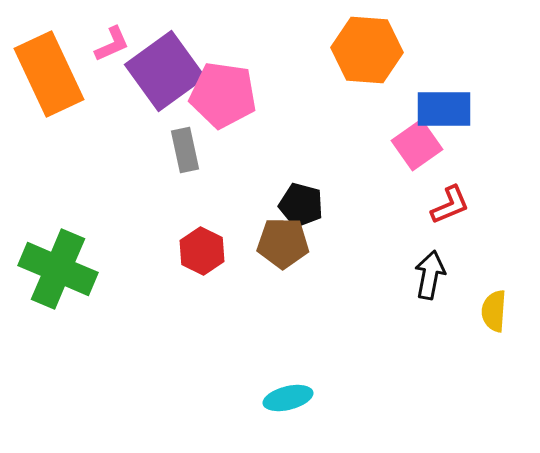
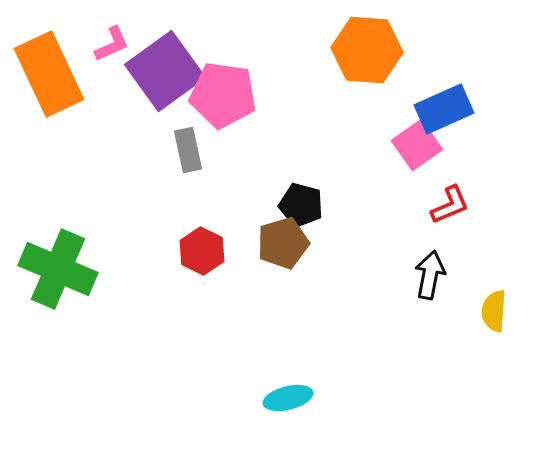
blue rectangle: rotated 24 degrees counterclockwise
gray rectangle: moved 3 px right
brown pentagon: rotated 18 degrees counterclockwise
